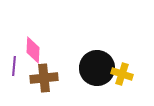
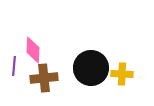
black circle: moved 6 px left
yellow cross: rotated 15 degrees counterclockwise
